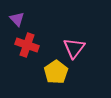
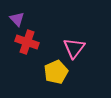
red cross: moved 3 px up
yellow pentagon: rotated 10 degrees clockwise
